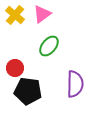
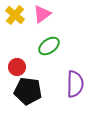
green ellipse: rotated 15 degrees clockwise
red circle: moved 2 px right, 1 px up
